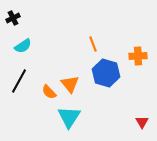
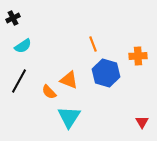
orange triangle: moved 1 px left, 4 px up; rotated 30 degrees counterclockwise
